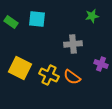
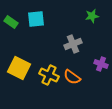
cyan square: moved 1 px left; rotated 12 degrees counterclockwise
gray cross: rotated 18 degrees counterclockwise
yellow square: moved 1 px left
